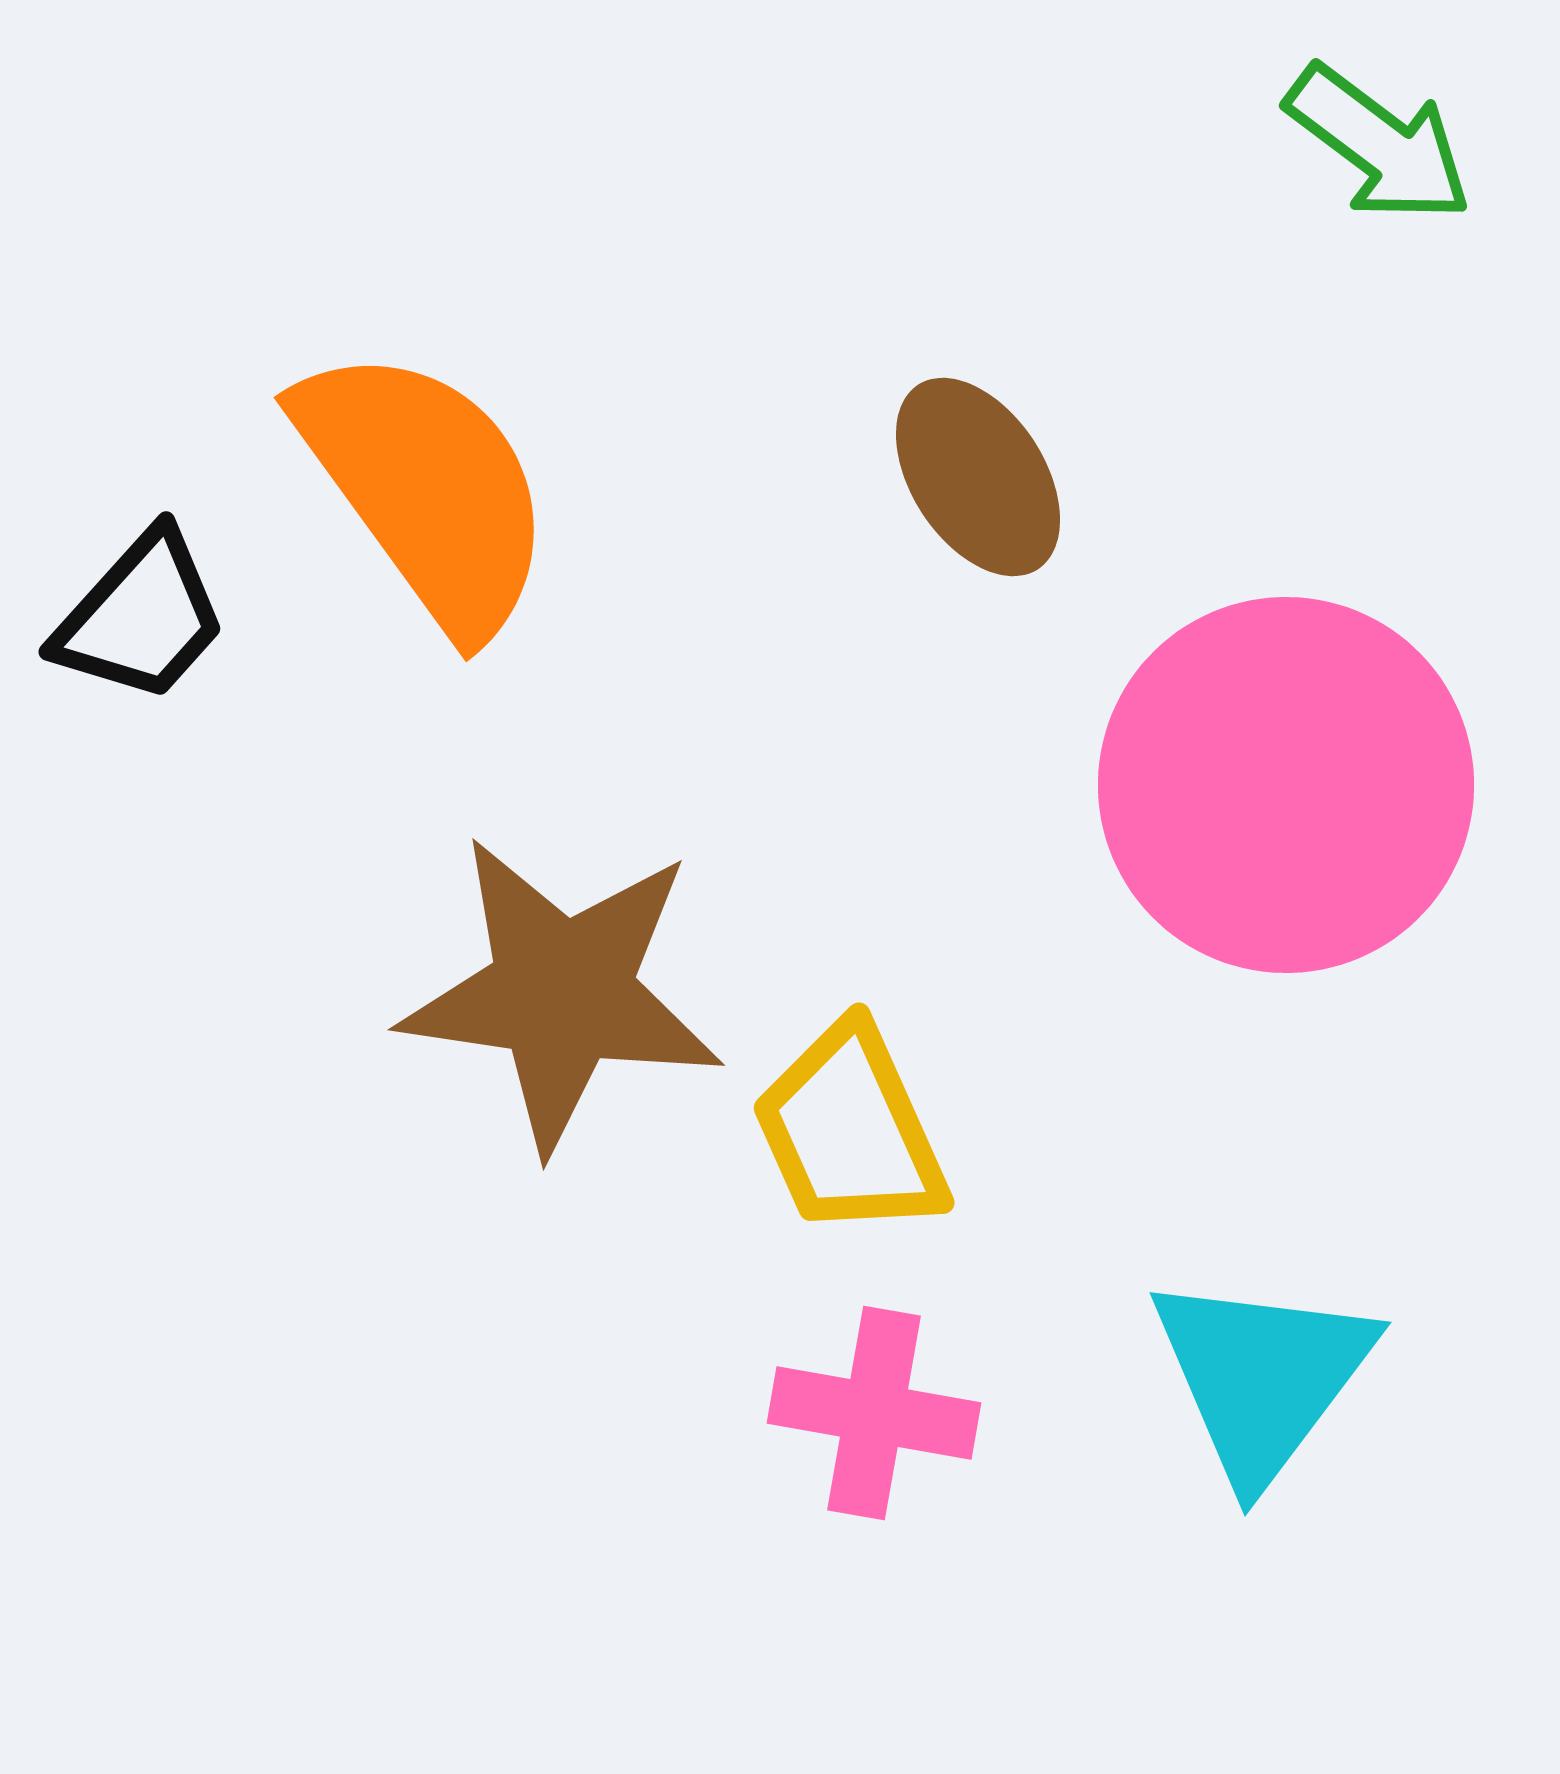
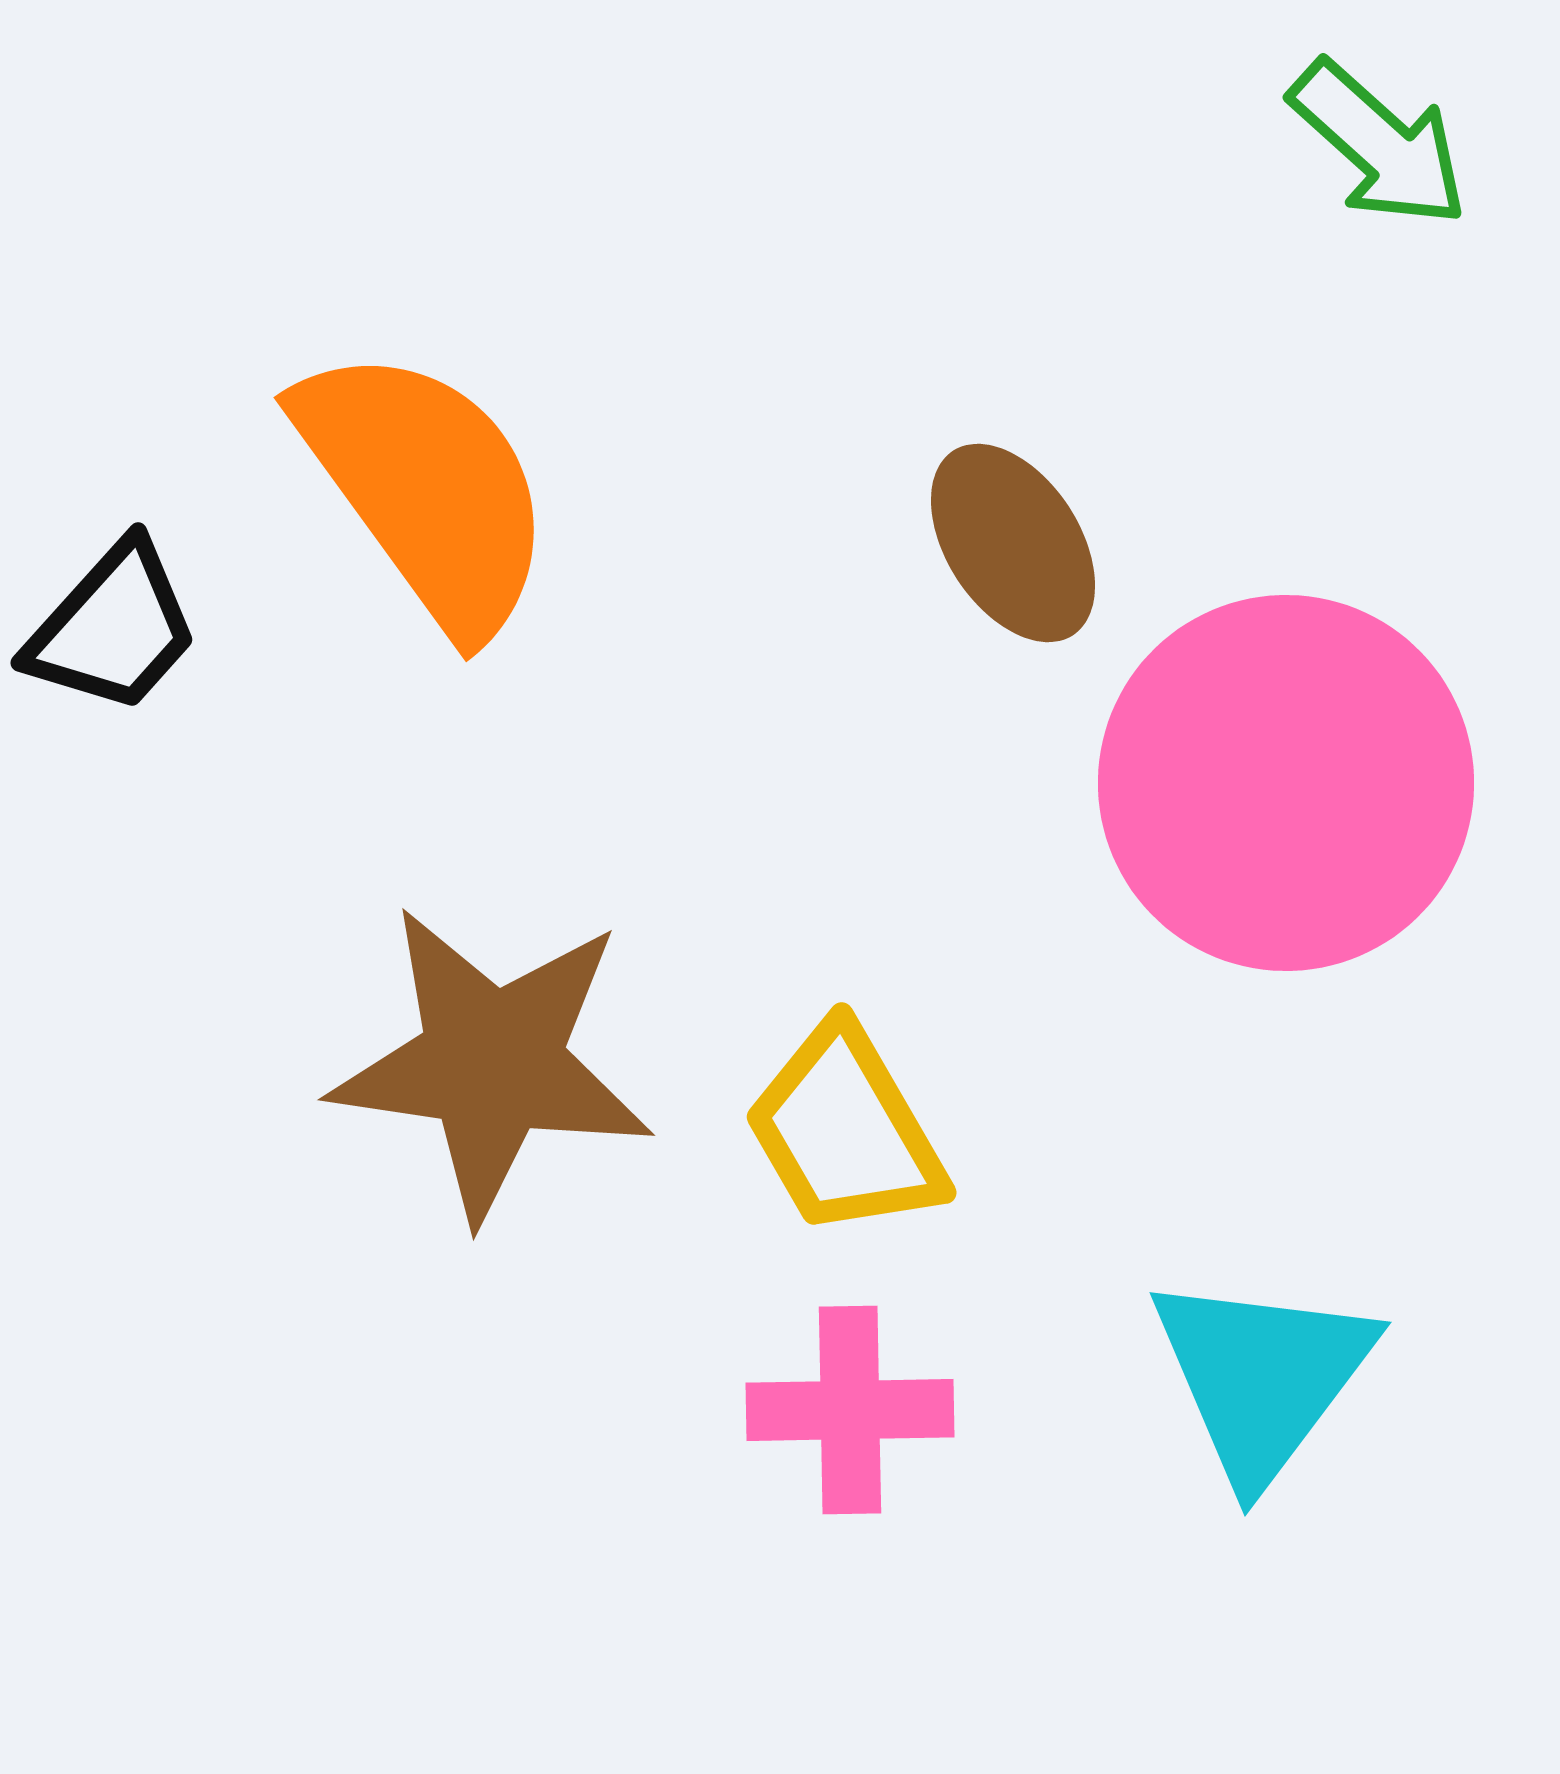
green arrow: rotated 5 degrees clockwise
brown ellipse: moved 35 px right, 66 px down
black trapezoid: moved 28 px left, 11 px down
pink circle: moved 2 px up
brown star: moved 70 px left, 70 px down
yellow trapezoid: moved 5 px left; rotated 6 degrees counterclockwise
pink cross: moved 24 px left, 3 px up; rotated 11 degrees counterclockwise
